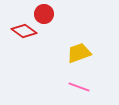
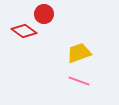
pink line: moved 6 px up
